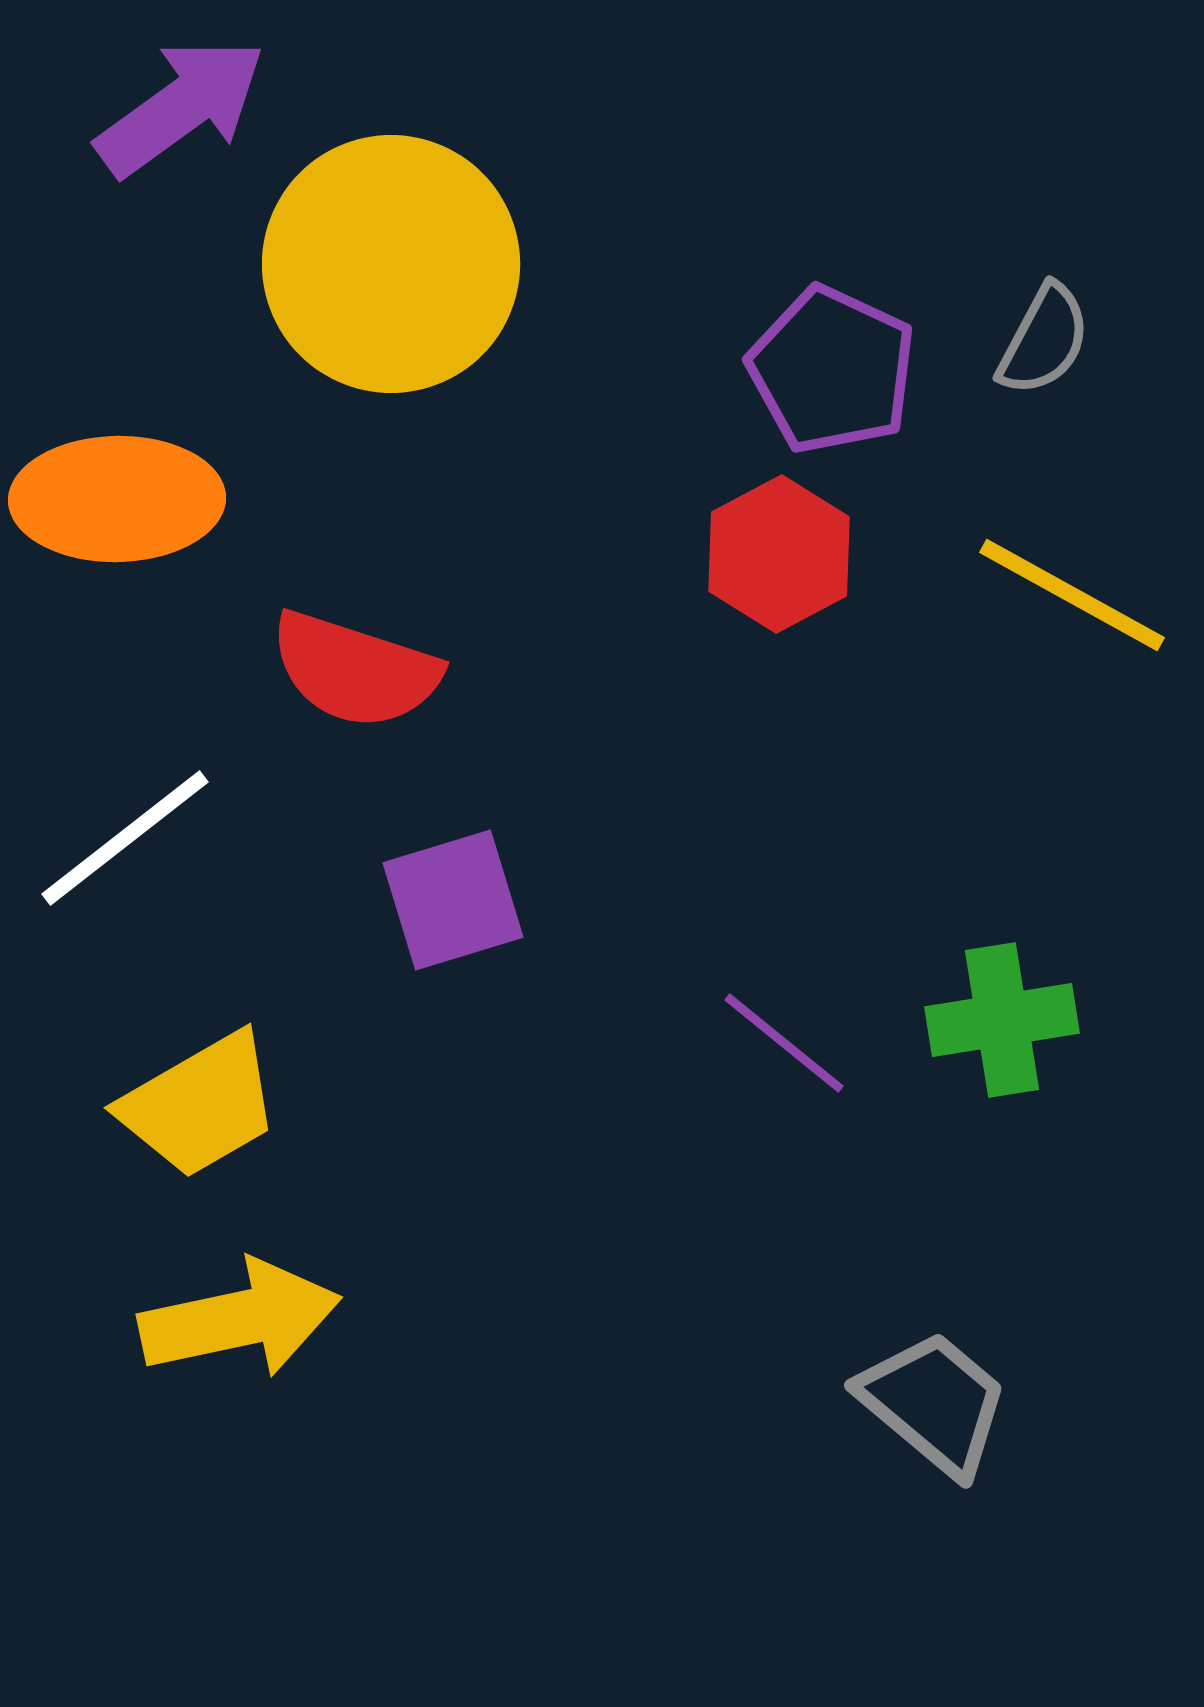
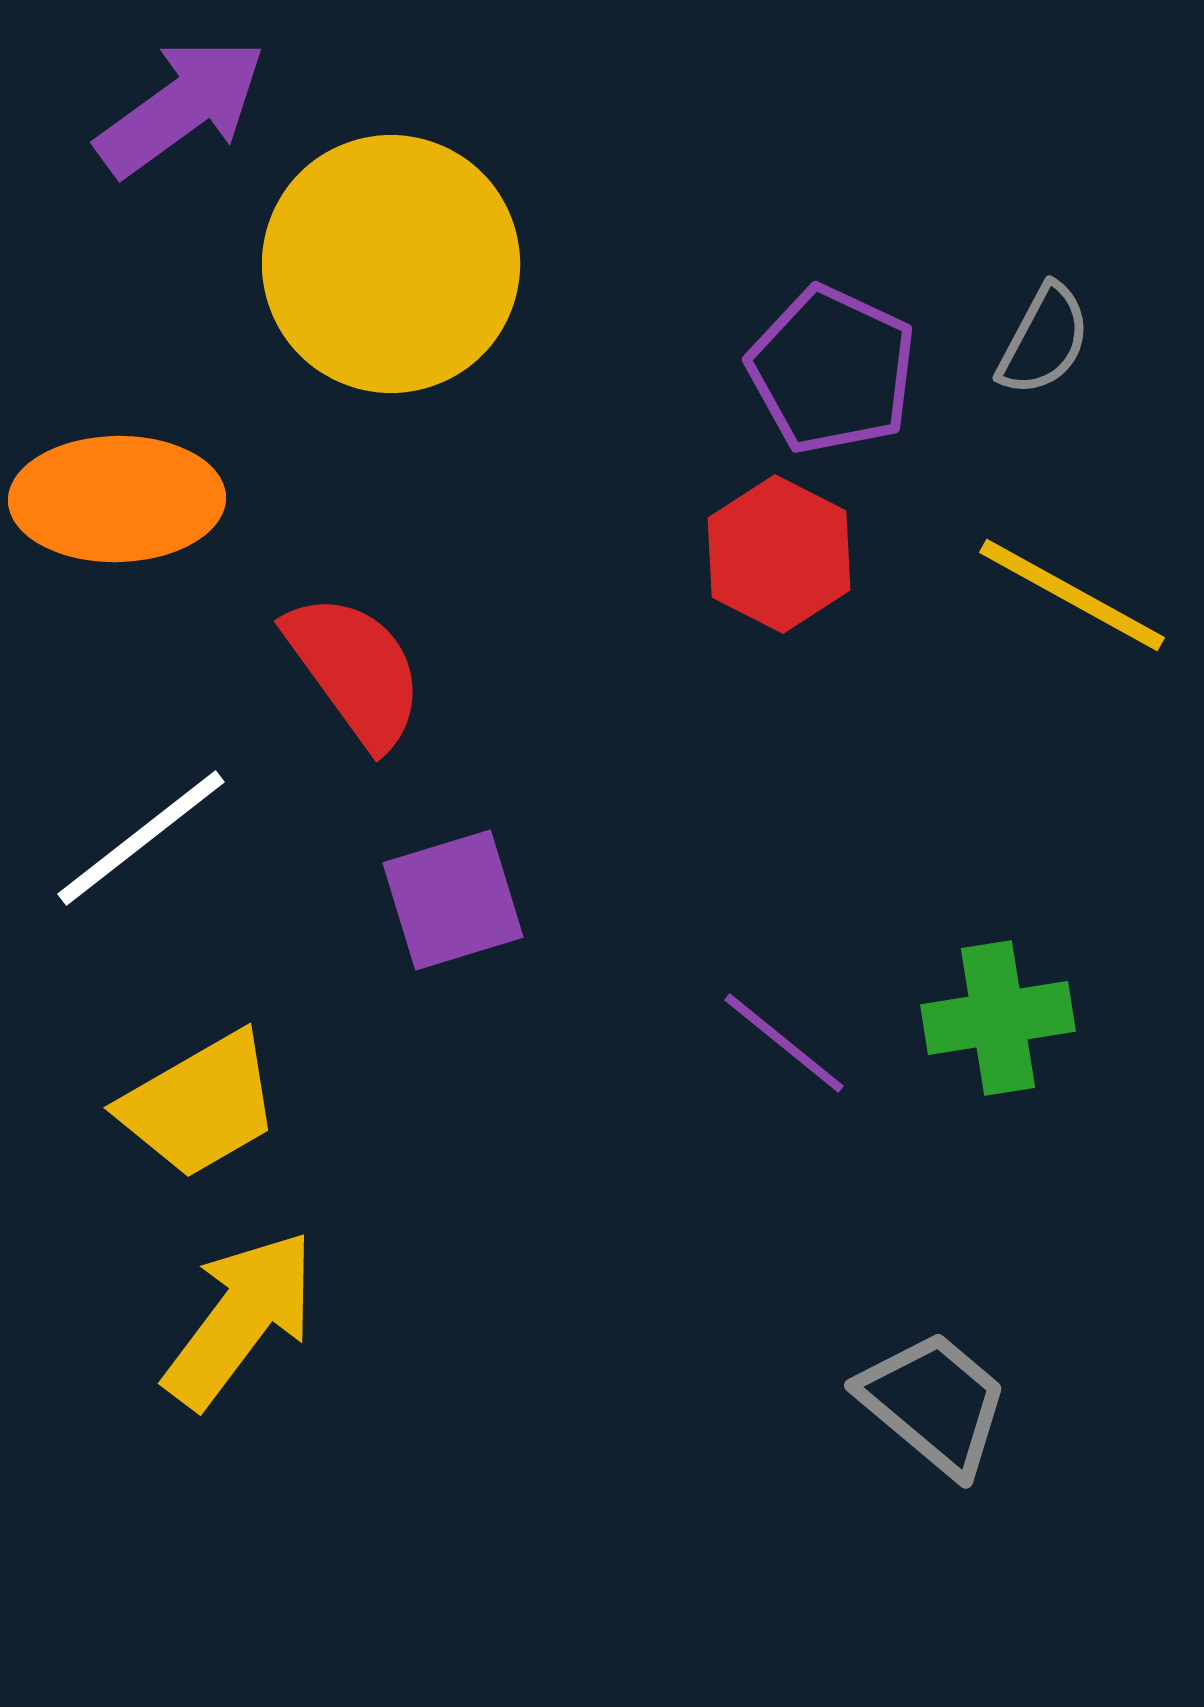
red hexagon: rotated 5 degrees counterclockwise
red semicircle: rotated 144 degrees counterclockwise
white line: moved 16 px right
green cross: moved 4 px left, 2 px up
yellow arrow: rotated 41 degrees counterclockwise
